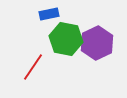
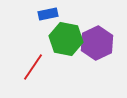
blue rectangle: moved 1 px left
